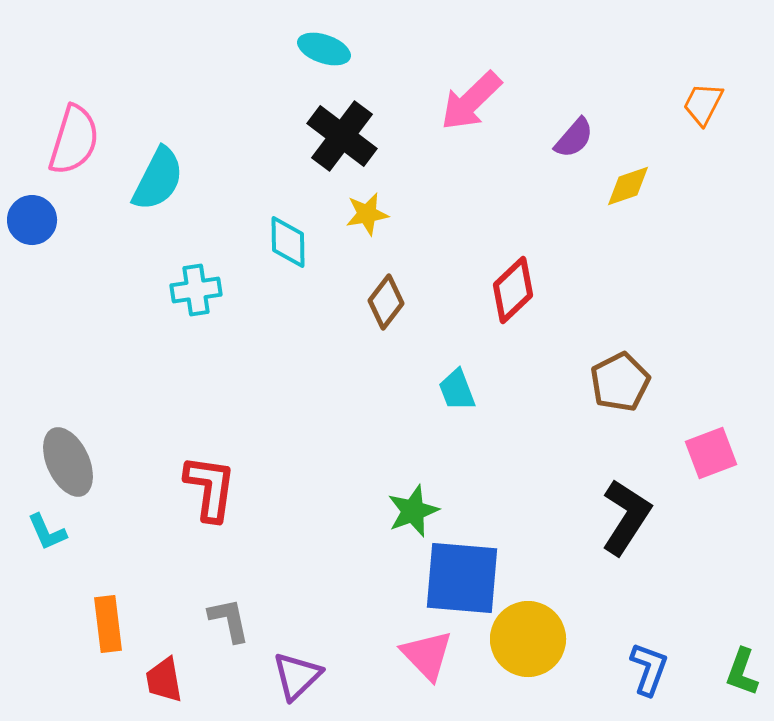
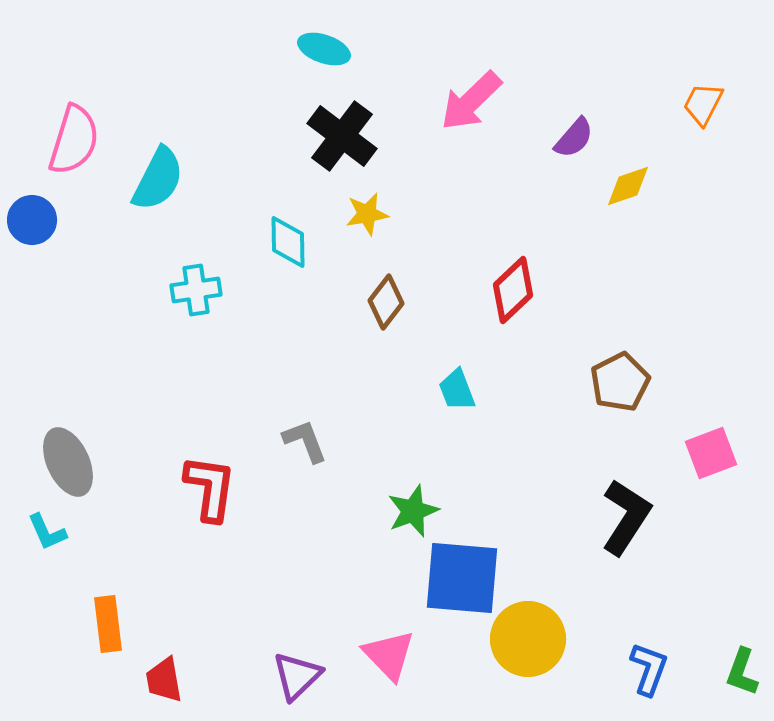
gray L-shape: moved 76 px right, 179 px up; rotated 9 degrees counterclockwise
pink triangle: moved 38 px left
